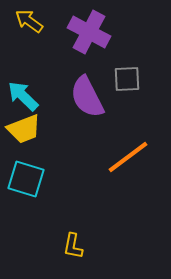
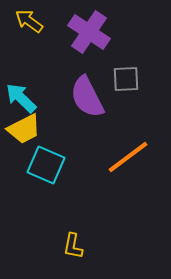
purple cross: rotated 6 degrees clockwise
gray square: moved 1 px left
cyan arrow: moved 2 px left, 2 px down
yellow trapezoid: rotated 6 degrees counterclockwise
cyan square: moved 20 px right, 14 px up; rotated 6 degrees clockwise
